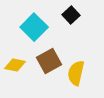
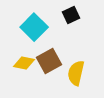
black square: rotated 18 degrees clockwise
yellow diamond: moved 9 px right, 2 px up
